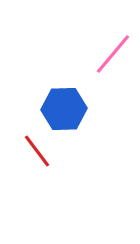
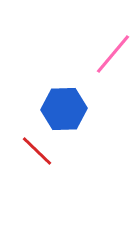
red line: rotated 9 degrees counterclockwise
